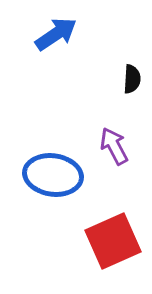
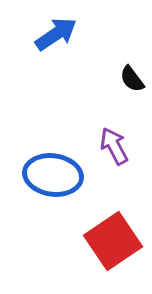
black semicircle: rotated 140 degrees clockwise
red square: rotated 10 degrees counterclockwise
